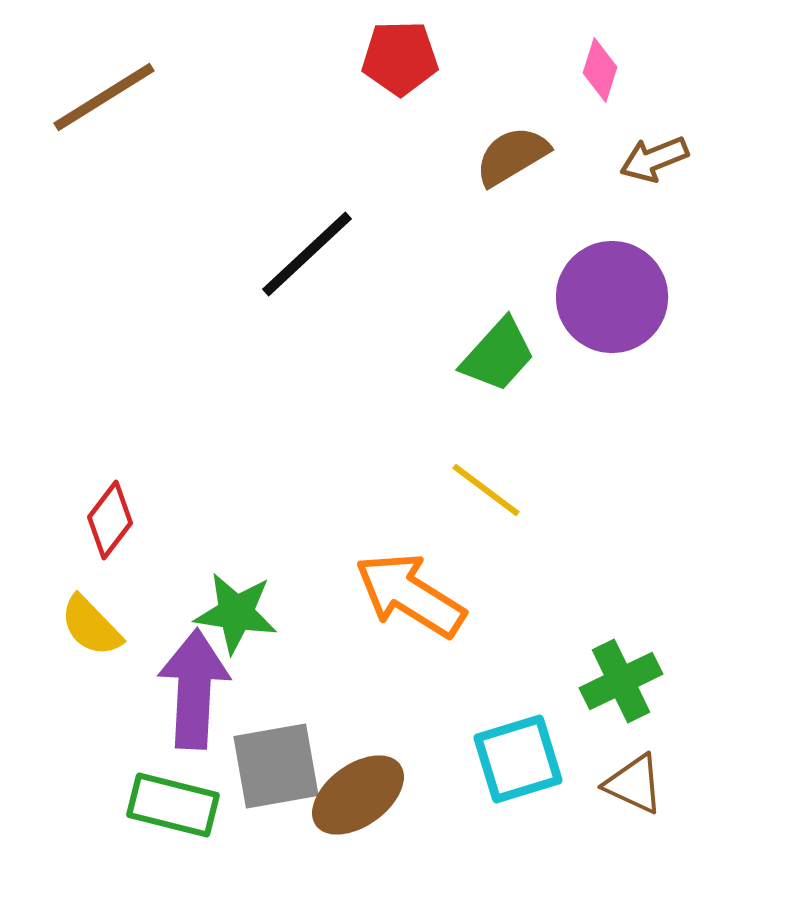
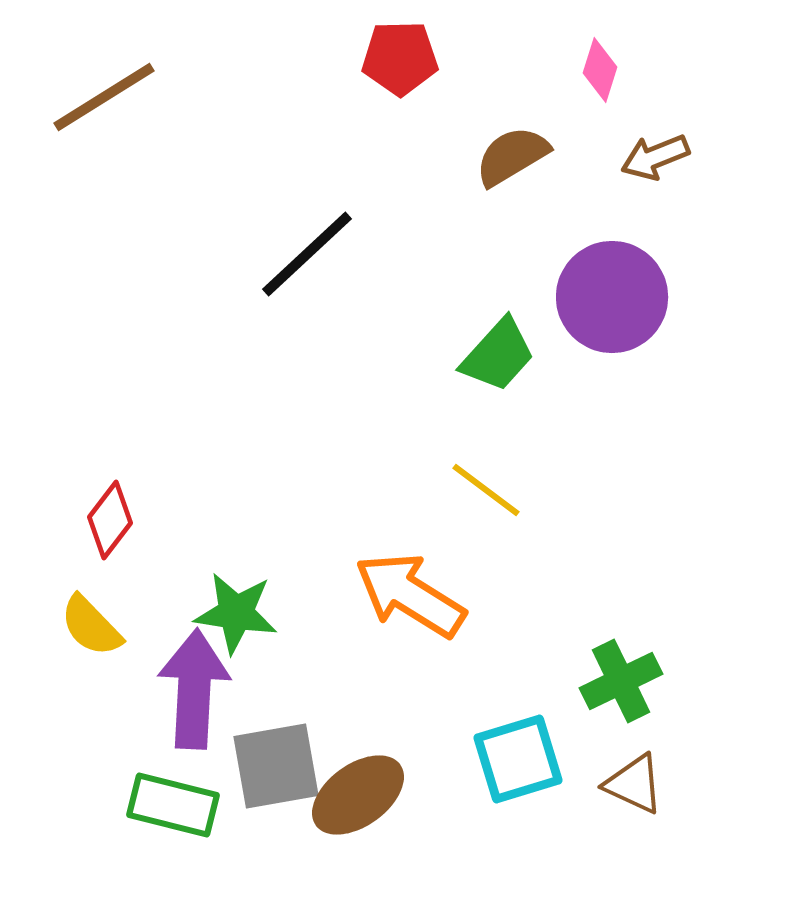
brown arrow: moved 1 px right, 2 px up
